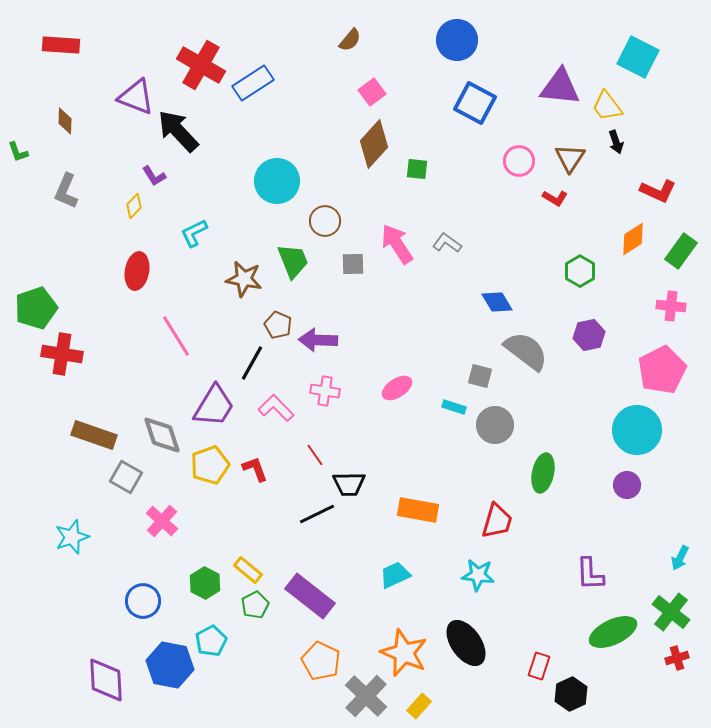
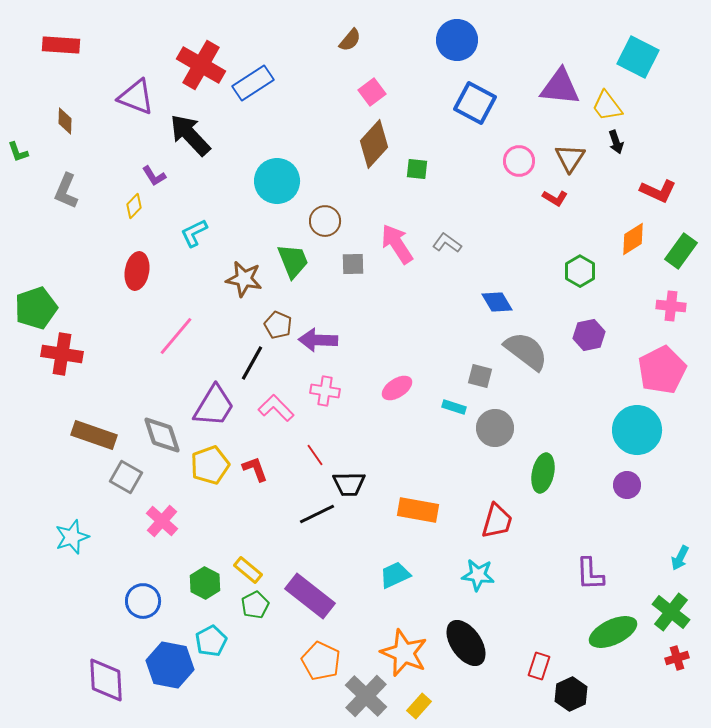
black arrow at (178, 131): moved 12 px right, 4 px down
pink line at (176, 336): rotated 72 degrees clockwise
gray circle at (495, 425): moved 3 px down
